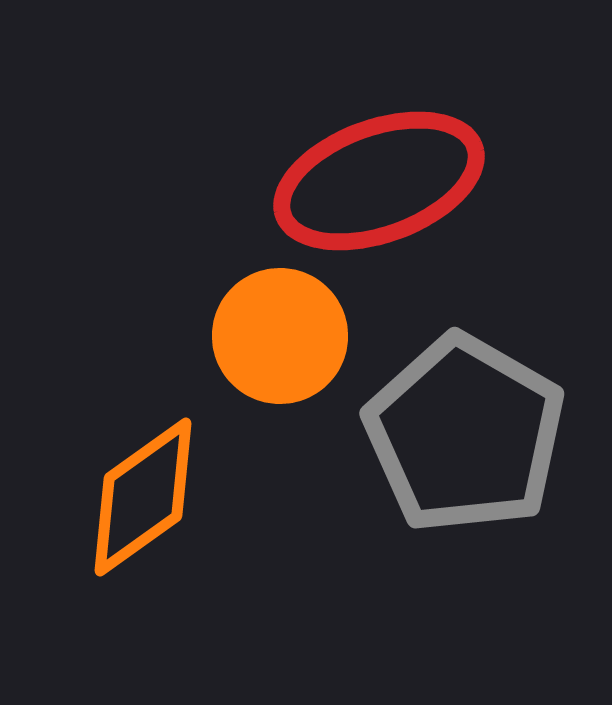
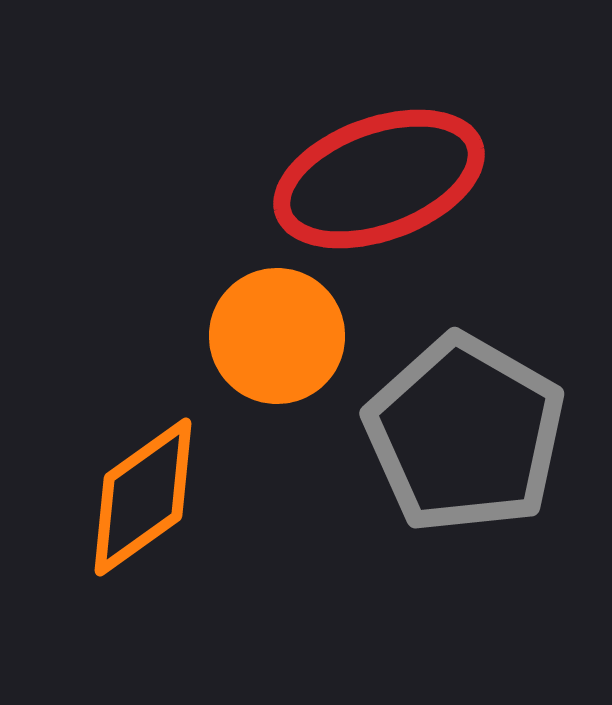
red ellipse: moved 2 px up
orange circle: moved 3 px left
